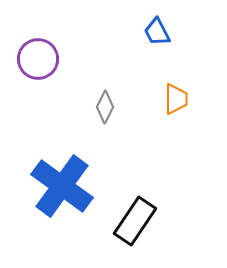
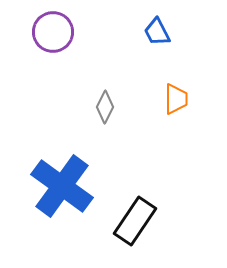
purple circle: moved 15 px right, 27 px up
